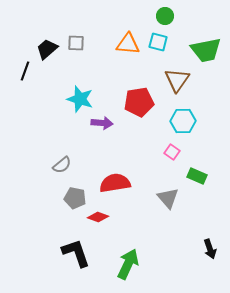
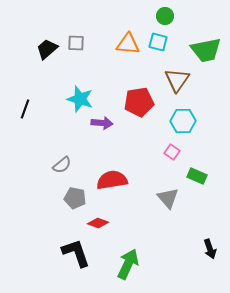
black line: moved 38 px down
red semicircle: moved 3 px left, 3 px up
red diamond: moved 6 px down
